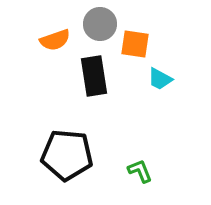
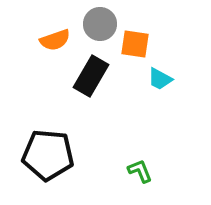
black rectangle: moved 3 px left; rotated 39 degrees clockwise
black pentagon: moved 19 px left
